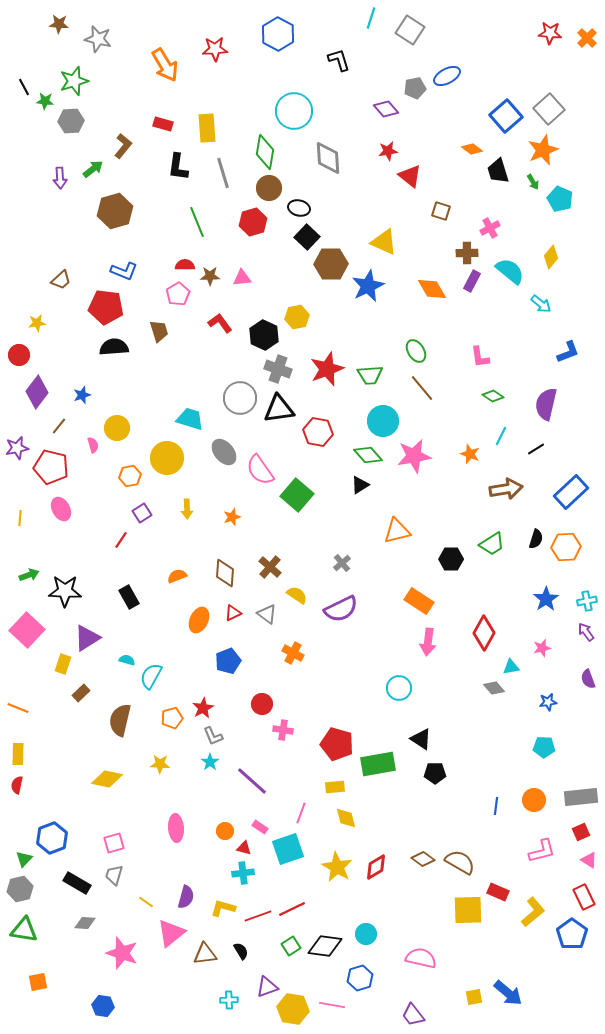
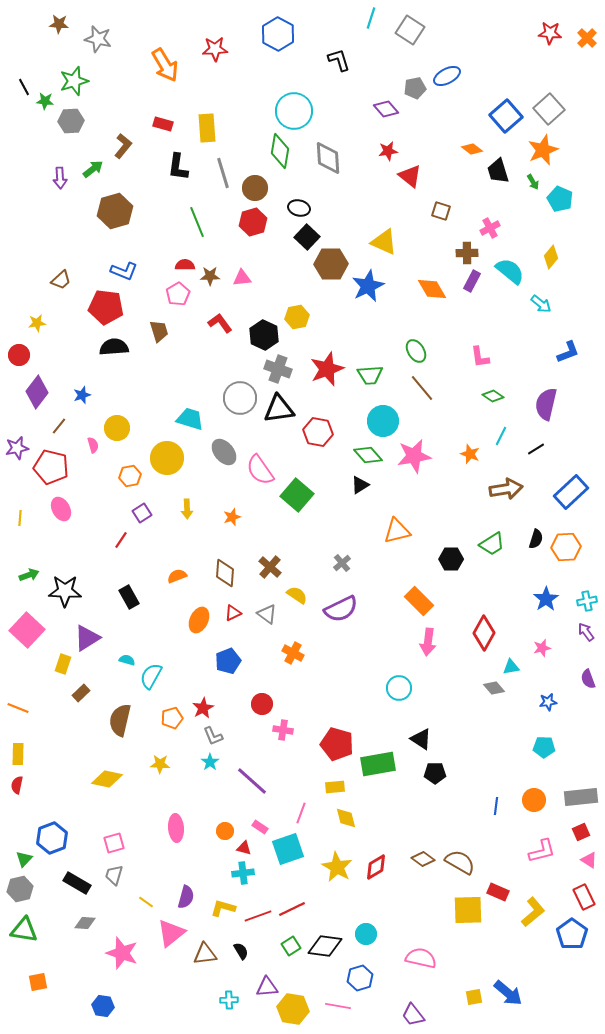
green diamond at (265, 152): moved 15 px right, 1 px up
brown circle at (269, 188): moved 14 px left
orange rectangle at (419, 601): rotated 12 degrees clockwise
purple triangle at (267, 987): rotated 15 degrees clockwise
pink line at (332, 1005): moved 6 px right, 1 px down
